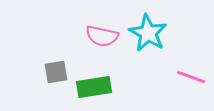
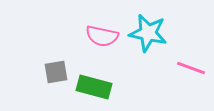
cyan star: rotated 18 degrees counterclockwise
pink line: moved 9 px up
green rectangle: rotated 24 degrees clockwise
